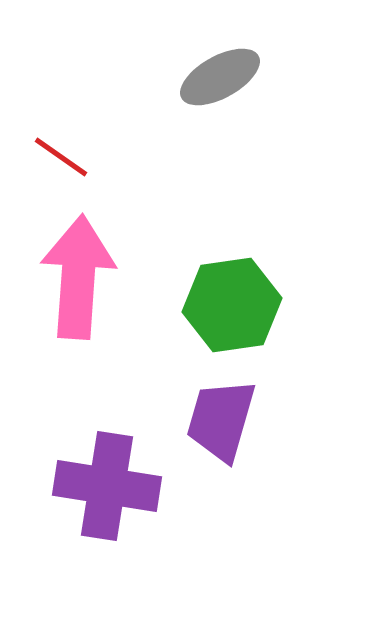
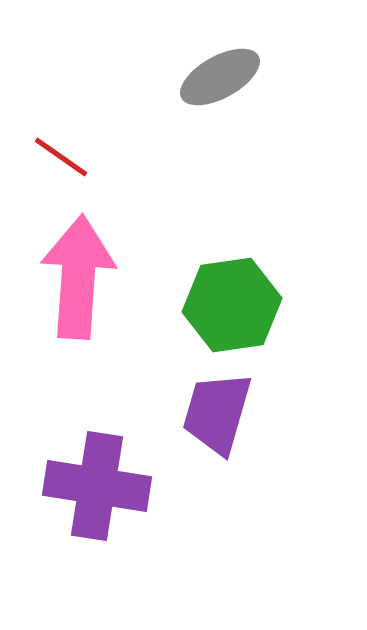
purple trapezoid: moved 4 px left, 7 px up
purple cross: moved 10 px left
